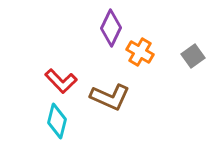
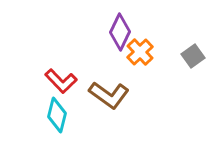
purple diamond: moved 9 px right, 4 px down
orange cross: rotated 16 degrees clockwise
brown L-shape: moved 1 px left, 2 px up; rotated 12 degrees clockwise
cyan diamond: moved 6 px up
